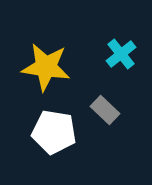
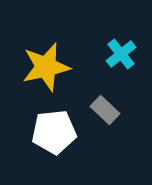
yellow star: rotated 21 degrees counterclockwise
white pentagon: rotated 15 degrees counterclockwise
